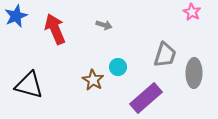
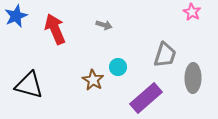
gray ellipse: moved 1 px left, 5 px down
